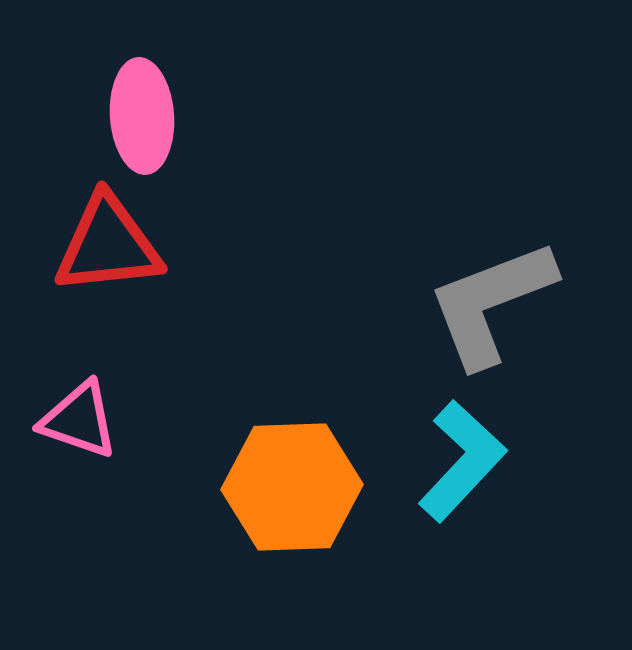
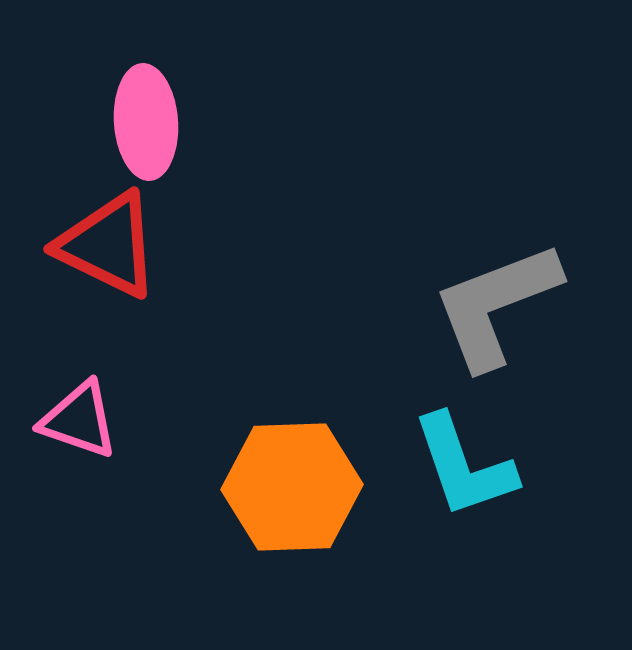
pink ellipse: moved 4 px right, 6 px down
red triangle: rotated 32 degrees clockwise
gray L-shape: moved 5 px right, 2 px down
cyan L-shape: moved 2 px right, 5 px down; rotated 118 degrees clockwise
